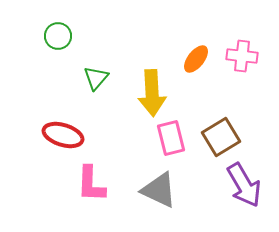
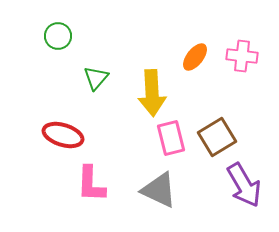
orange ellipse: moved 1 px left, 2 px up
brown square: moved 4 px left
